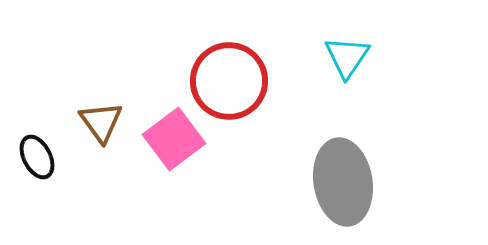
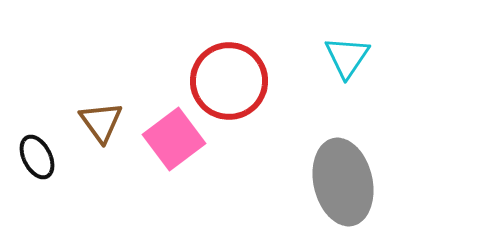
gray ellipse: rotated 4 degrees counterclockwise
